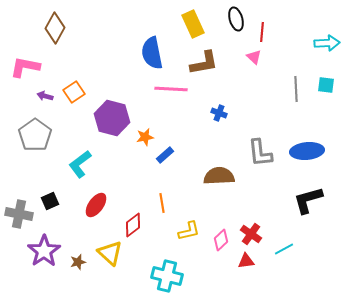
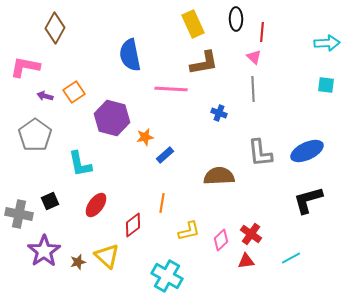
black ellipse: rotated 15 degrees clockwise
blue semicircle: moved 22 px left, 2 px down
gray line: moved 43 px left
blue ellipse: rotated 20 degrees counterclockwise
cyan L-shape: rotated 64 degrees counterclockwise
orange line: rotated 18 degrees clockwise
cyan line: moved 7 px right, 9 px down
yellow triangle: moved 3 px left, 3 px down
cyan cross: rotated 16 degrees clockwise
